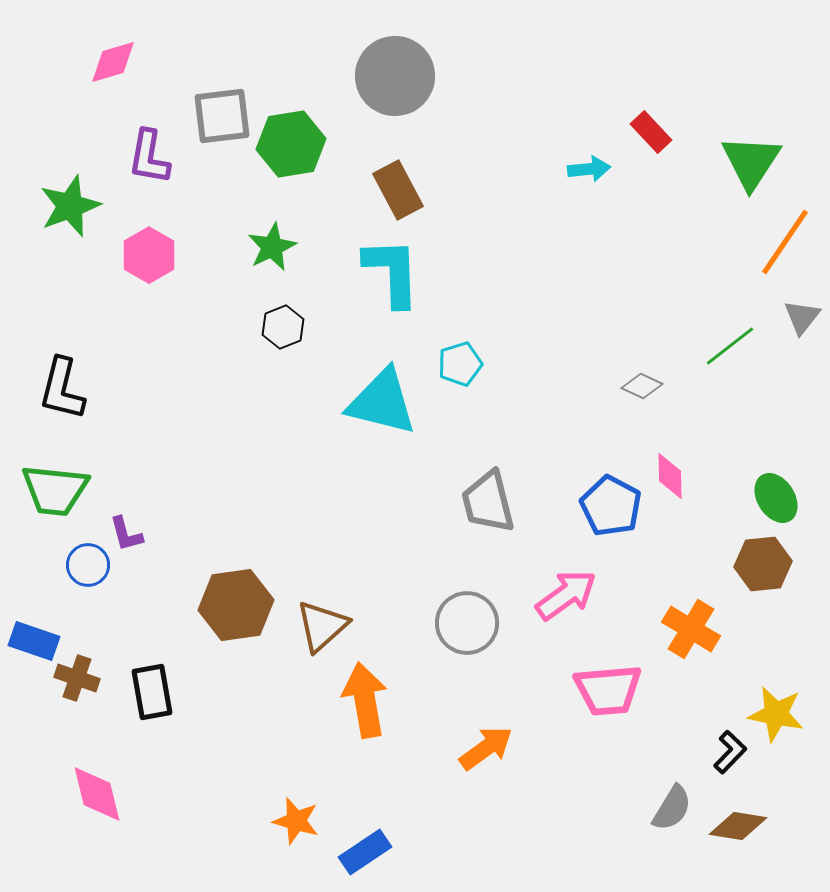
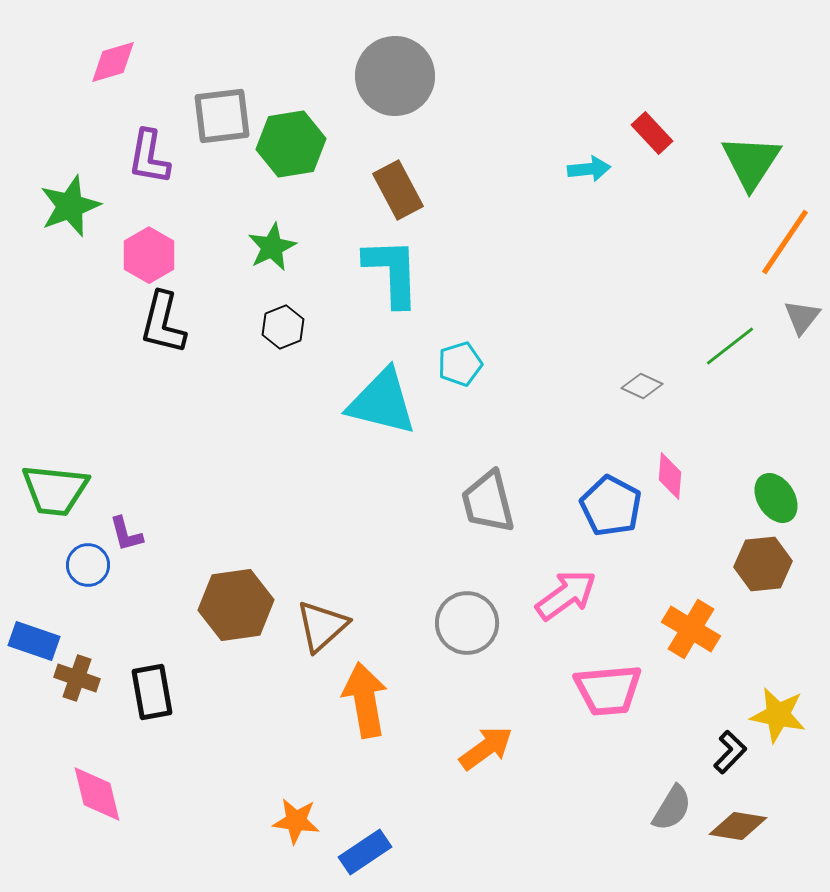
red rectangle at (651, 132): moved 1 px right, 1 px down
black L-shape at (62, 389): moved 101 px right, 66 px up
pink diamond at (670, 476): rotated 6 degrees clockwise
yellow star at (776, 714): moved 2 px right, 1 px down
orange star at (296, 821): rotated 9 degrees counterclockwise
